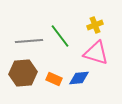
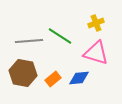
yellow cross: moved 1 px right, 2 px up
green line: rotated 20 degrees counterclockwise
brown hexagon: rotated 16 degrees clockwise
orange rectangle: moved 1 px left; rotated 63 degrees counterclockwise
